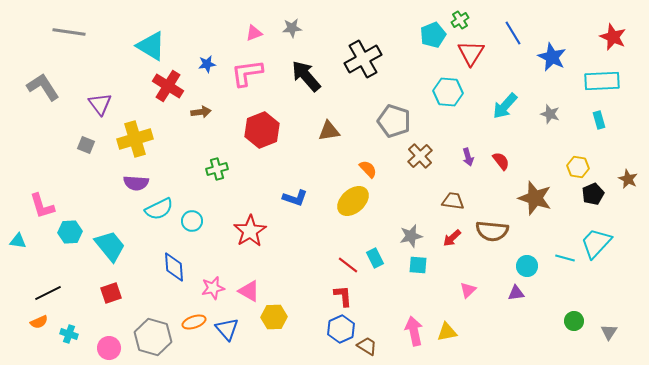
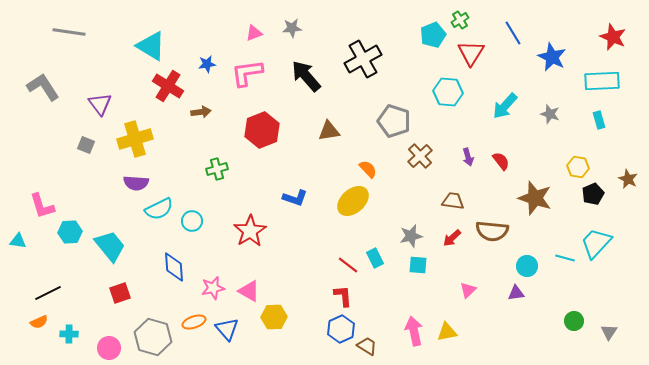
red square at (111, 293): moved 9 px right
cyan cross at (69, 334): rotated 18 degrees counterclockwise
